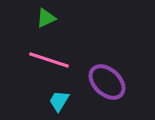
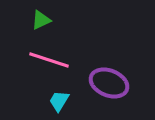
green triangle: moved 5 px left, 2 px down
purple ellipse: moved 2 px right, 1 px down; rotated 21 degrees counterclockwise
